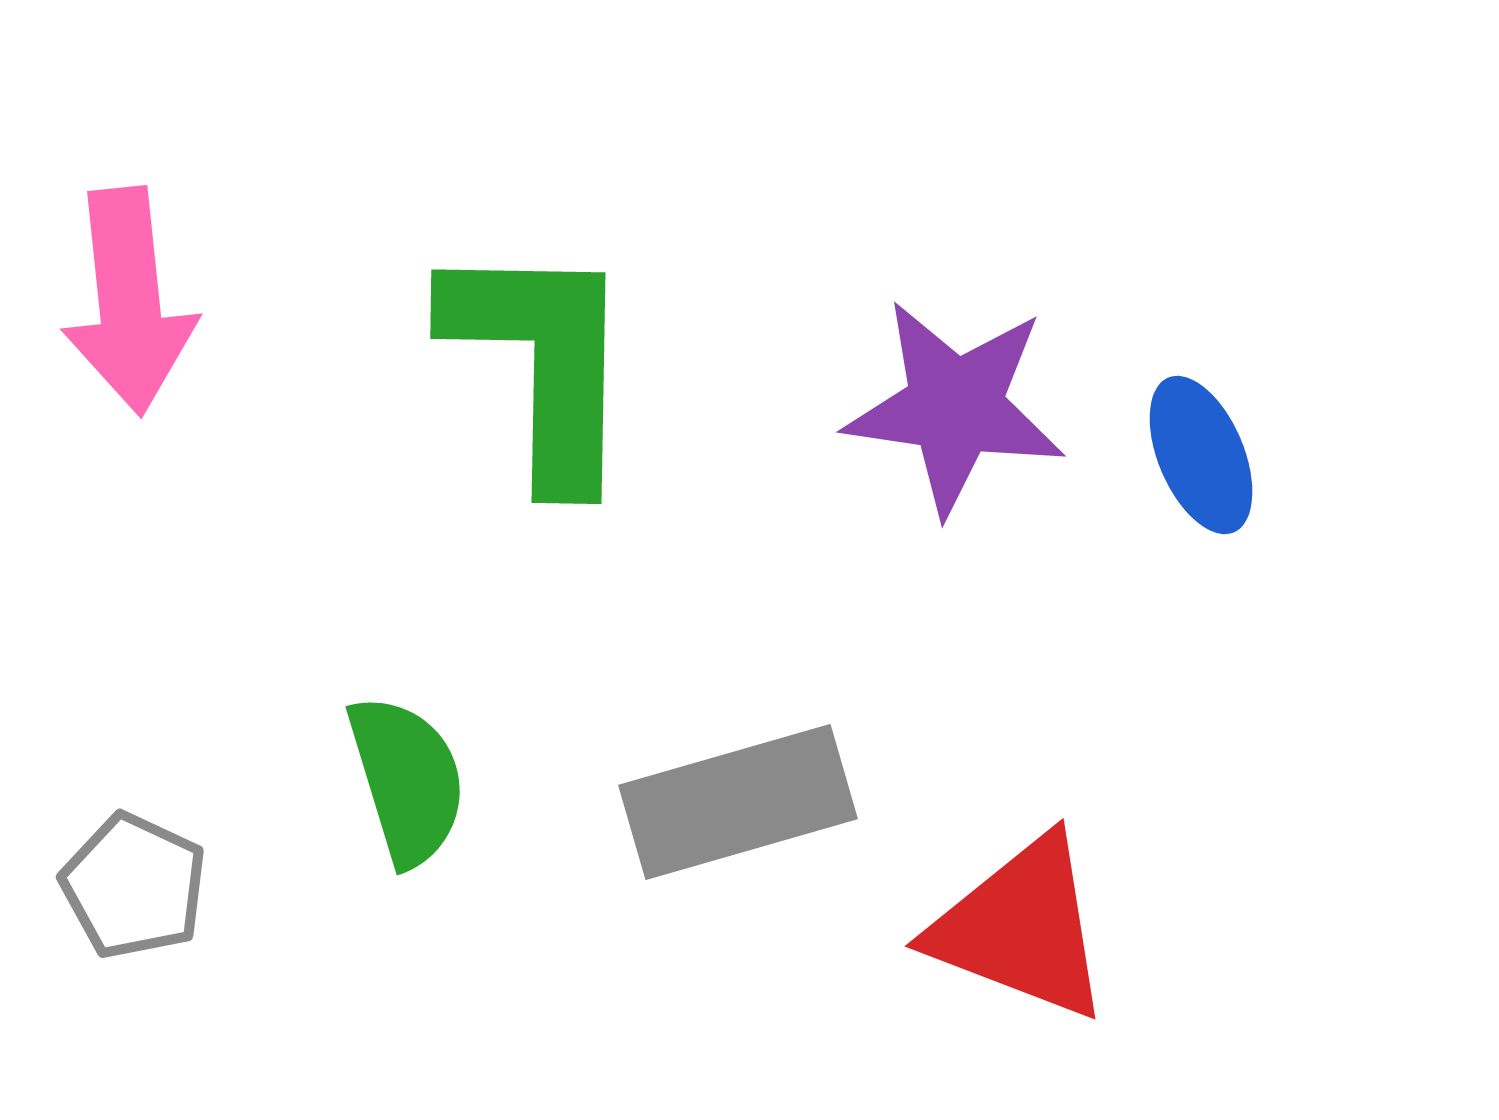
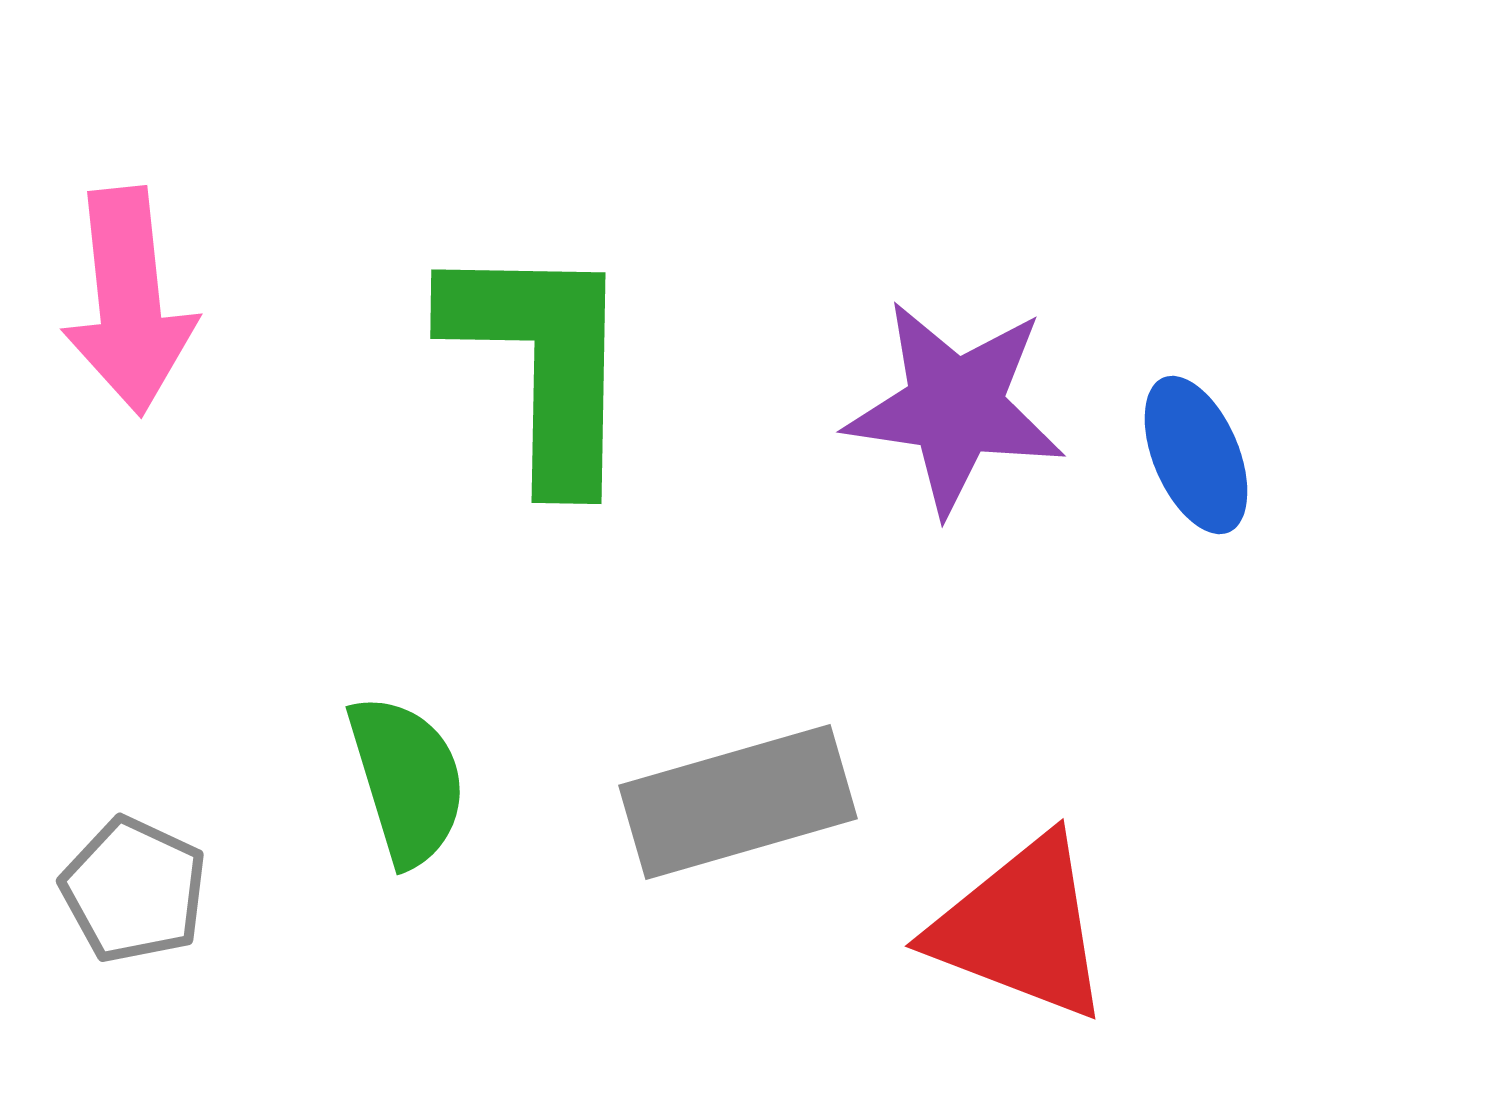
blue ellipse: moved 5 px left
gray pentagon: moved 4 px down
